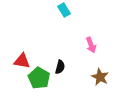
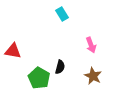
cyan rectangle: moved 2 px left, 4 px down
red triangle: moved 9 px left, 10 px up
brown star: moved 7 px left, 1 px up
